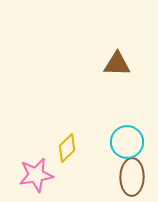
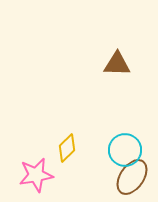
cyan circle: moved 2 px left, 8 px down
brown ellipse: rotated 33 degrees clockwise
